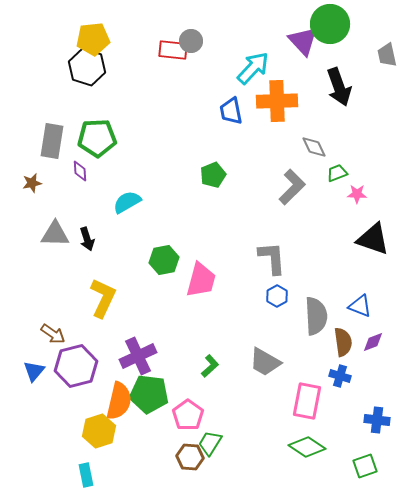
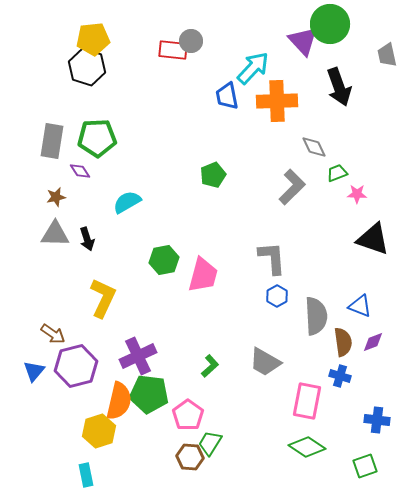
blue trapezoid at (231, 111): moved 4 px left, 15 px up
purple diamond at (80, 171): rotated 30 degrees counterclockwise
brown star at (32, 183): moved 24 px right, 14 px down
pink trapezoid at (201, 280): moved 2 px right, 5 px up
